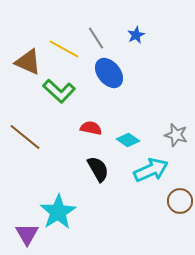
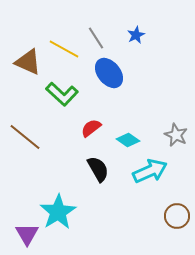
green L-shape: moved 3 px right, 3 px down
red semicircle: rotated 50 degrees counterclockwise
gray star: rotated 10 degrees clockwise
cyan arrow: moved 1 px left, 1 px down
brown circle: moved 3 px left, 15 px down
